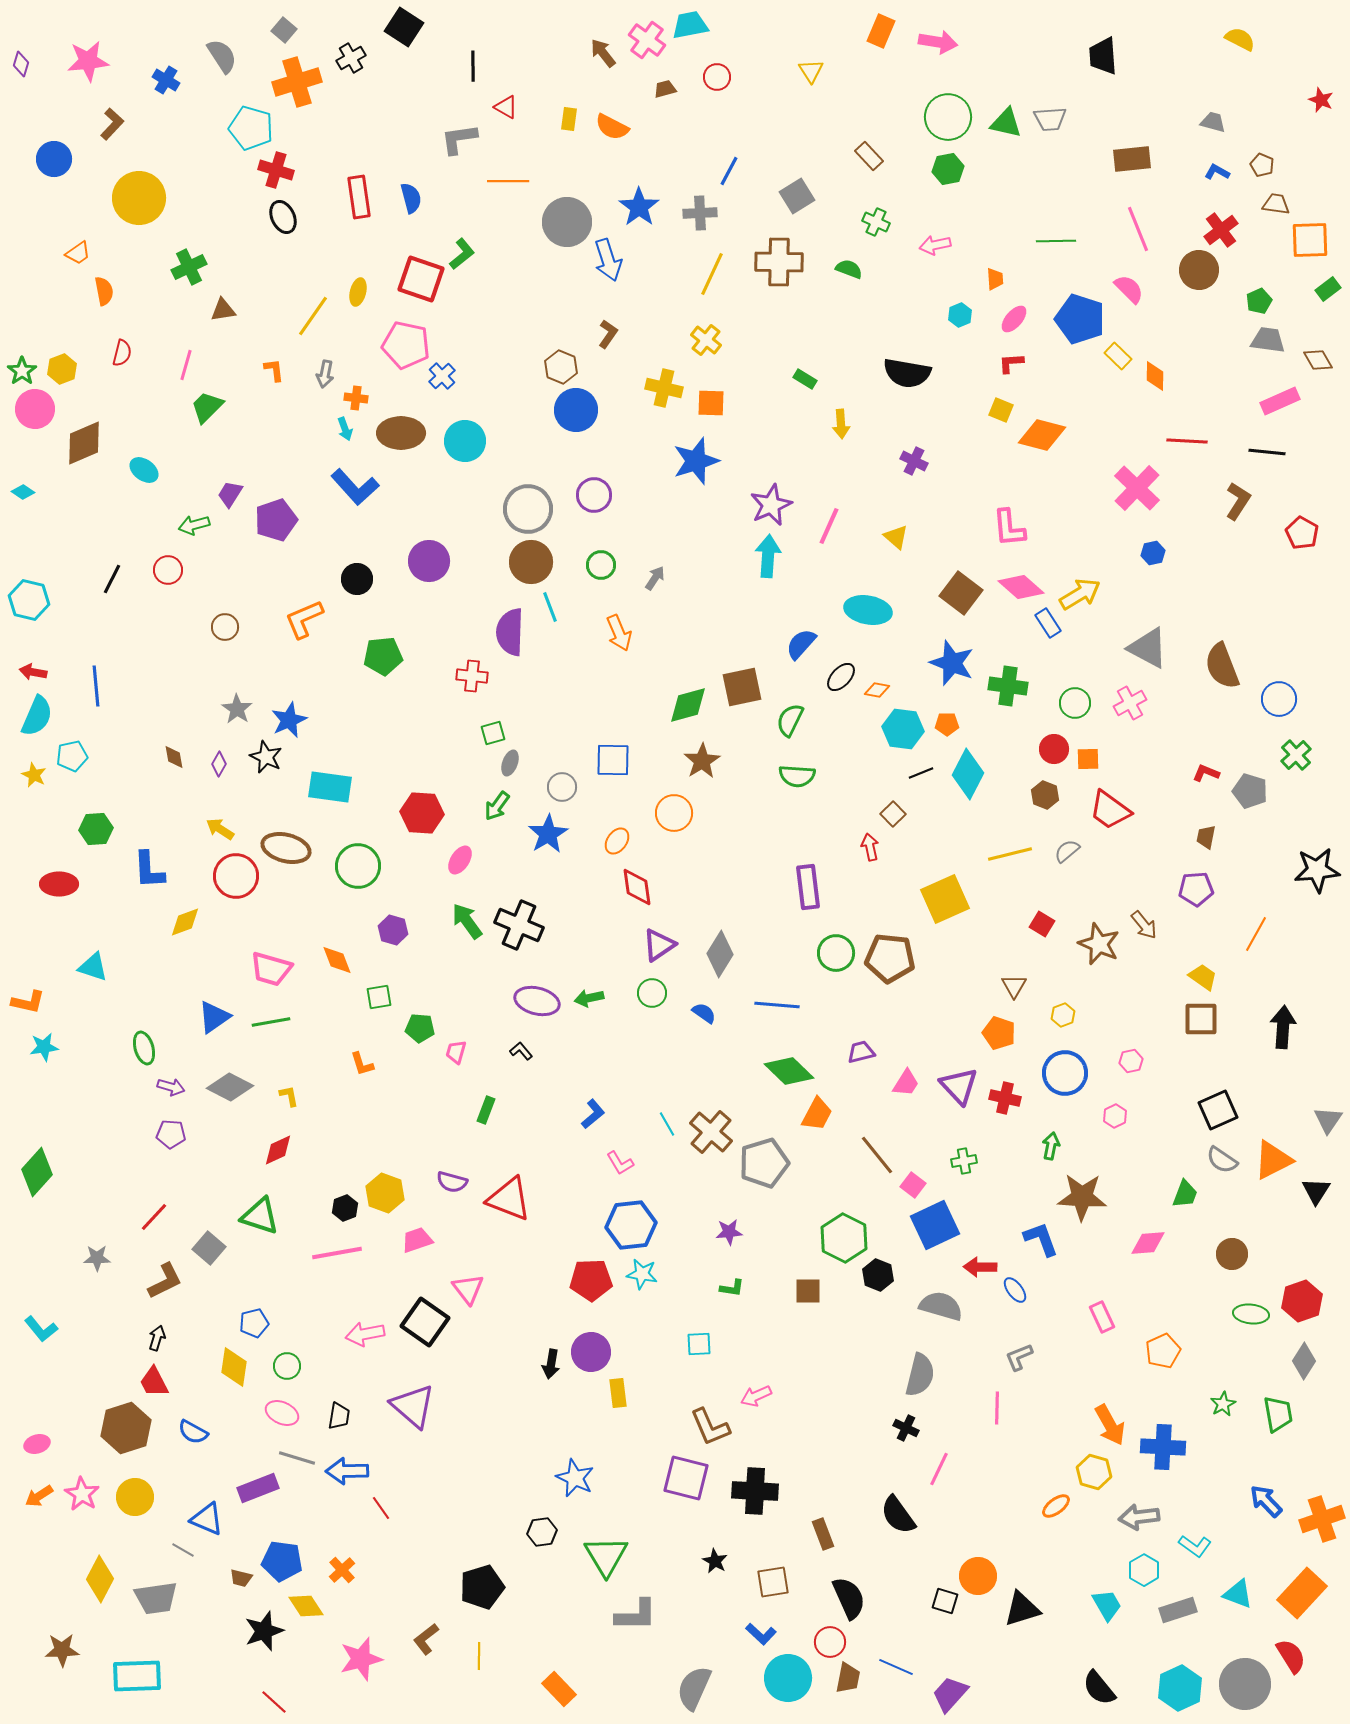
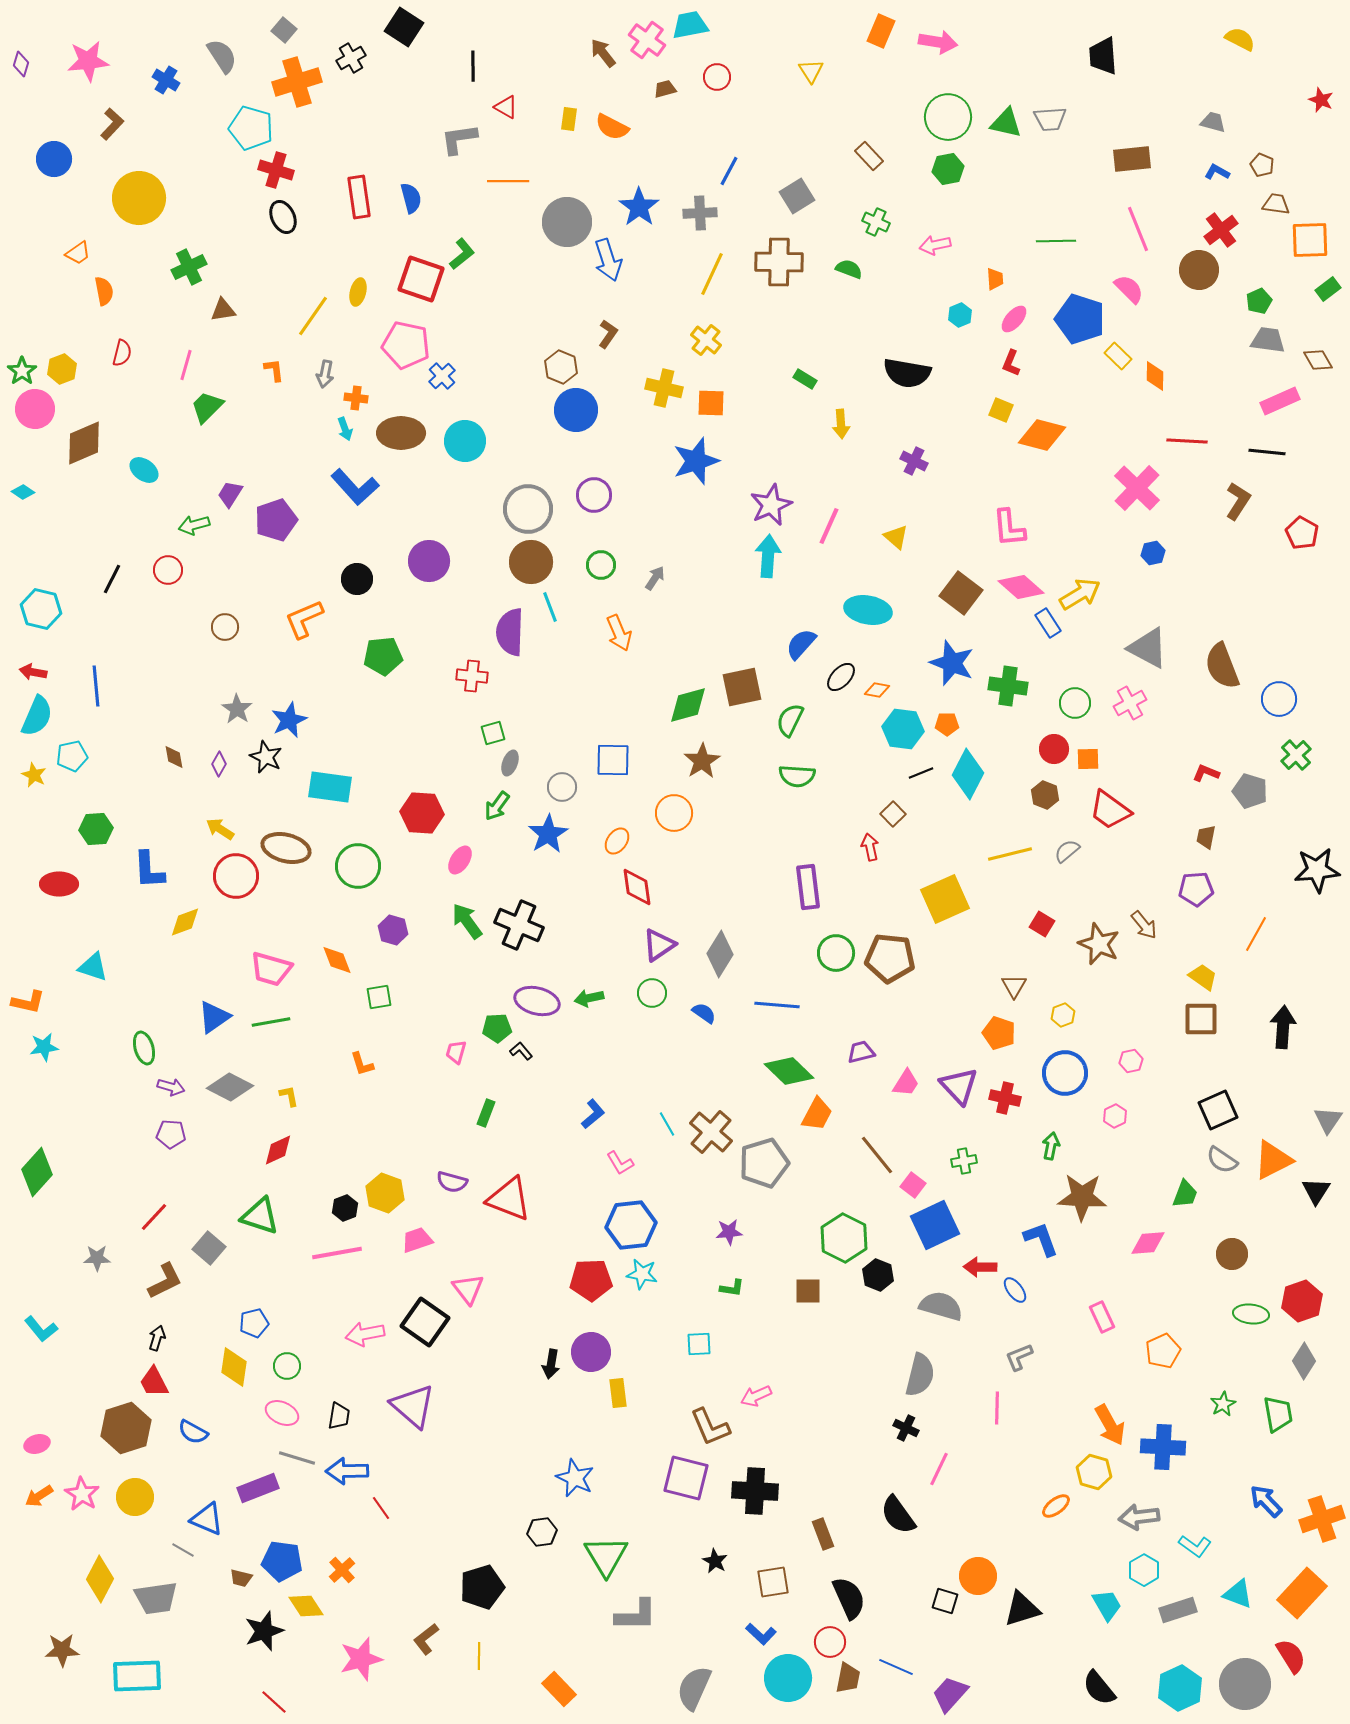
red L-shape at (1011, 363): rotated 64 degrees counterclockwise
cyan hexagon at (29, 600): moved 12 px right, 9 px down
green pentagon at (420, 1028): moved 77 px right; rotated 8 degrees counterclockwise
green rectangle at (486, 1110): moved 3 px down
